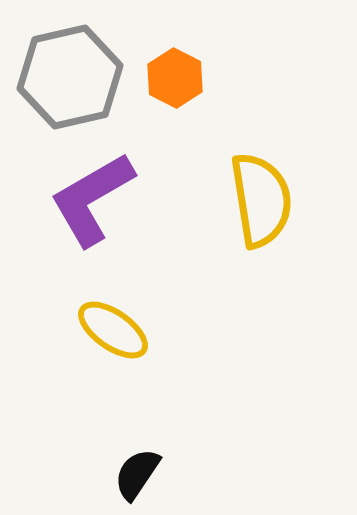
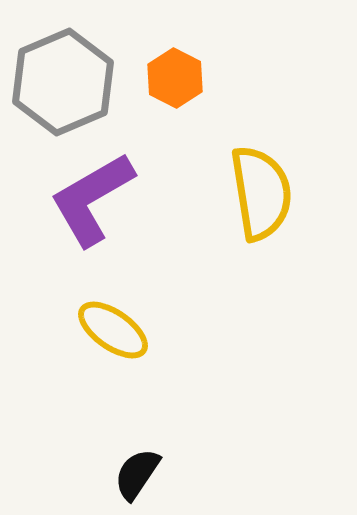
gray hexagon: moved 7 px left, 5 px down; rotated 10 degrees counterclockwise
yellow semicircle: moved 7 px up
